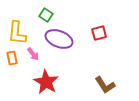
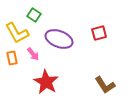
green square: moved 12 px left
yellow L-shape: rotated 35 degrees counterclockwise
